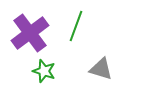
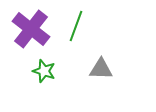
purple cross: moved 1 px right, 4 px up; rotated 15 degrees counterclockwise
gray triangle: rotated 15 degrees counterclockwise
